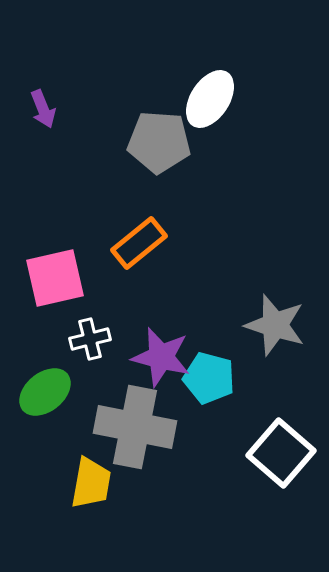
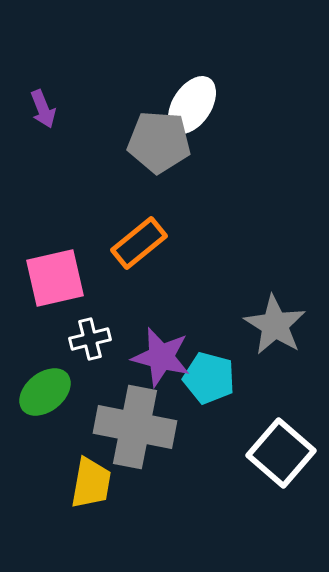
white ellipse: moved 18 px left, 6 px down
gray star: rotated 14 degrees clockwise
